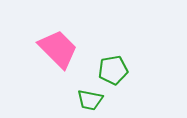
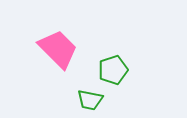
green pentagon: rotated 8 degrees counterclockwise
